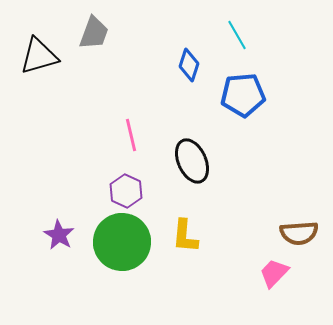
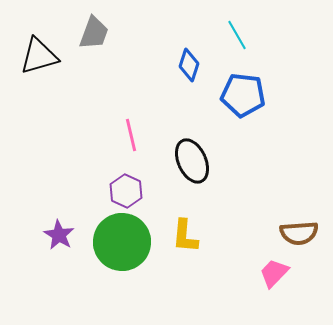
blue pentagon: rotated 12 degrees clockwise
